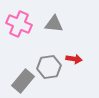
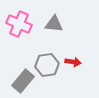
red arrow: moved 1 px left, 3 px down
gray hexagon: moved 2 px left, 2 px up
